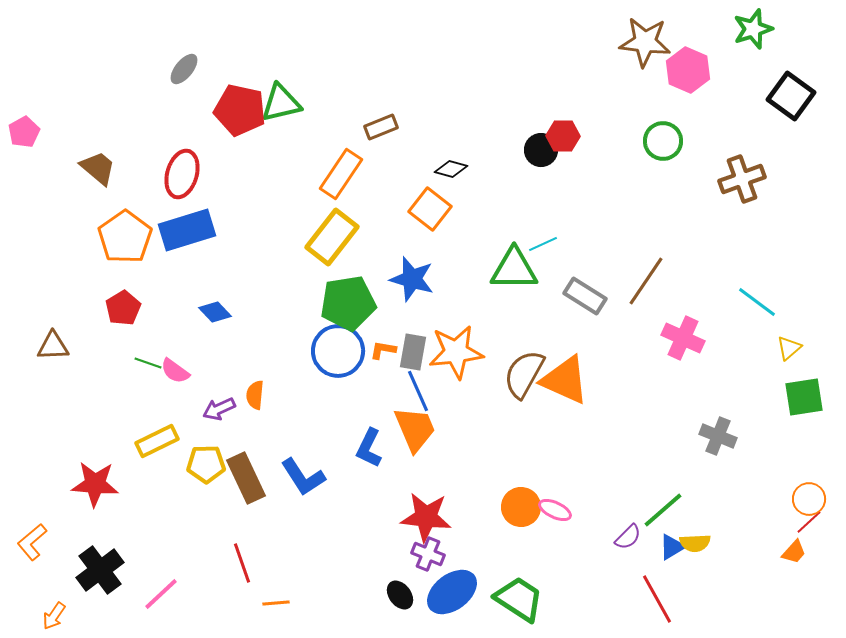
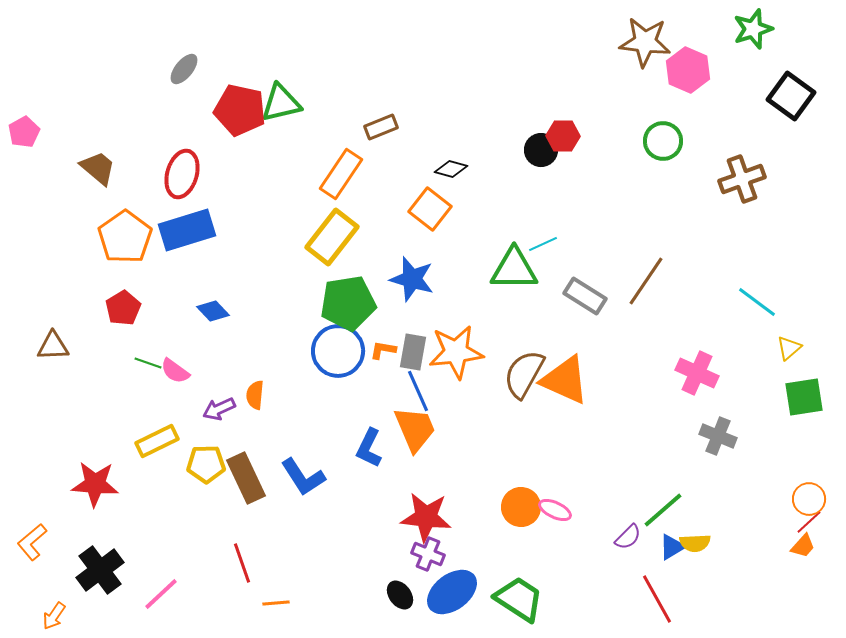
blue diamond at (215, 312): moved 2 px left, 1 px up
pink cross at (683, 338): moved 14 px right, 35 px down
orange trapezoid at (794, 552): moved 9 px right, 6 px up
